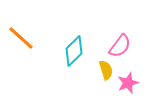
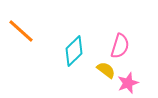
orange line: moved 7 px up
pink semicircle: rotated 20 degrees counterclockwise
yellow semicircle: rotated 36 degrees counterclockwise
